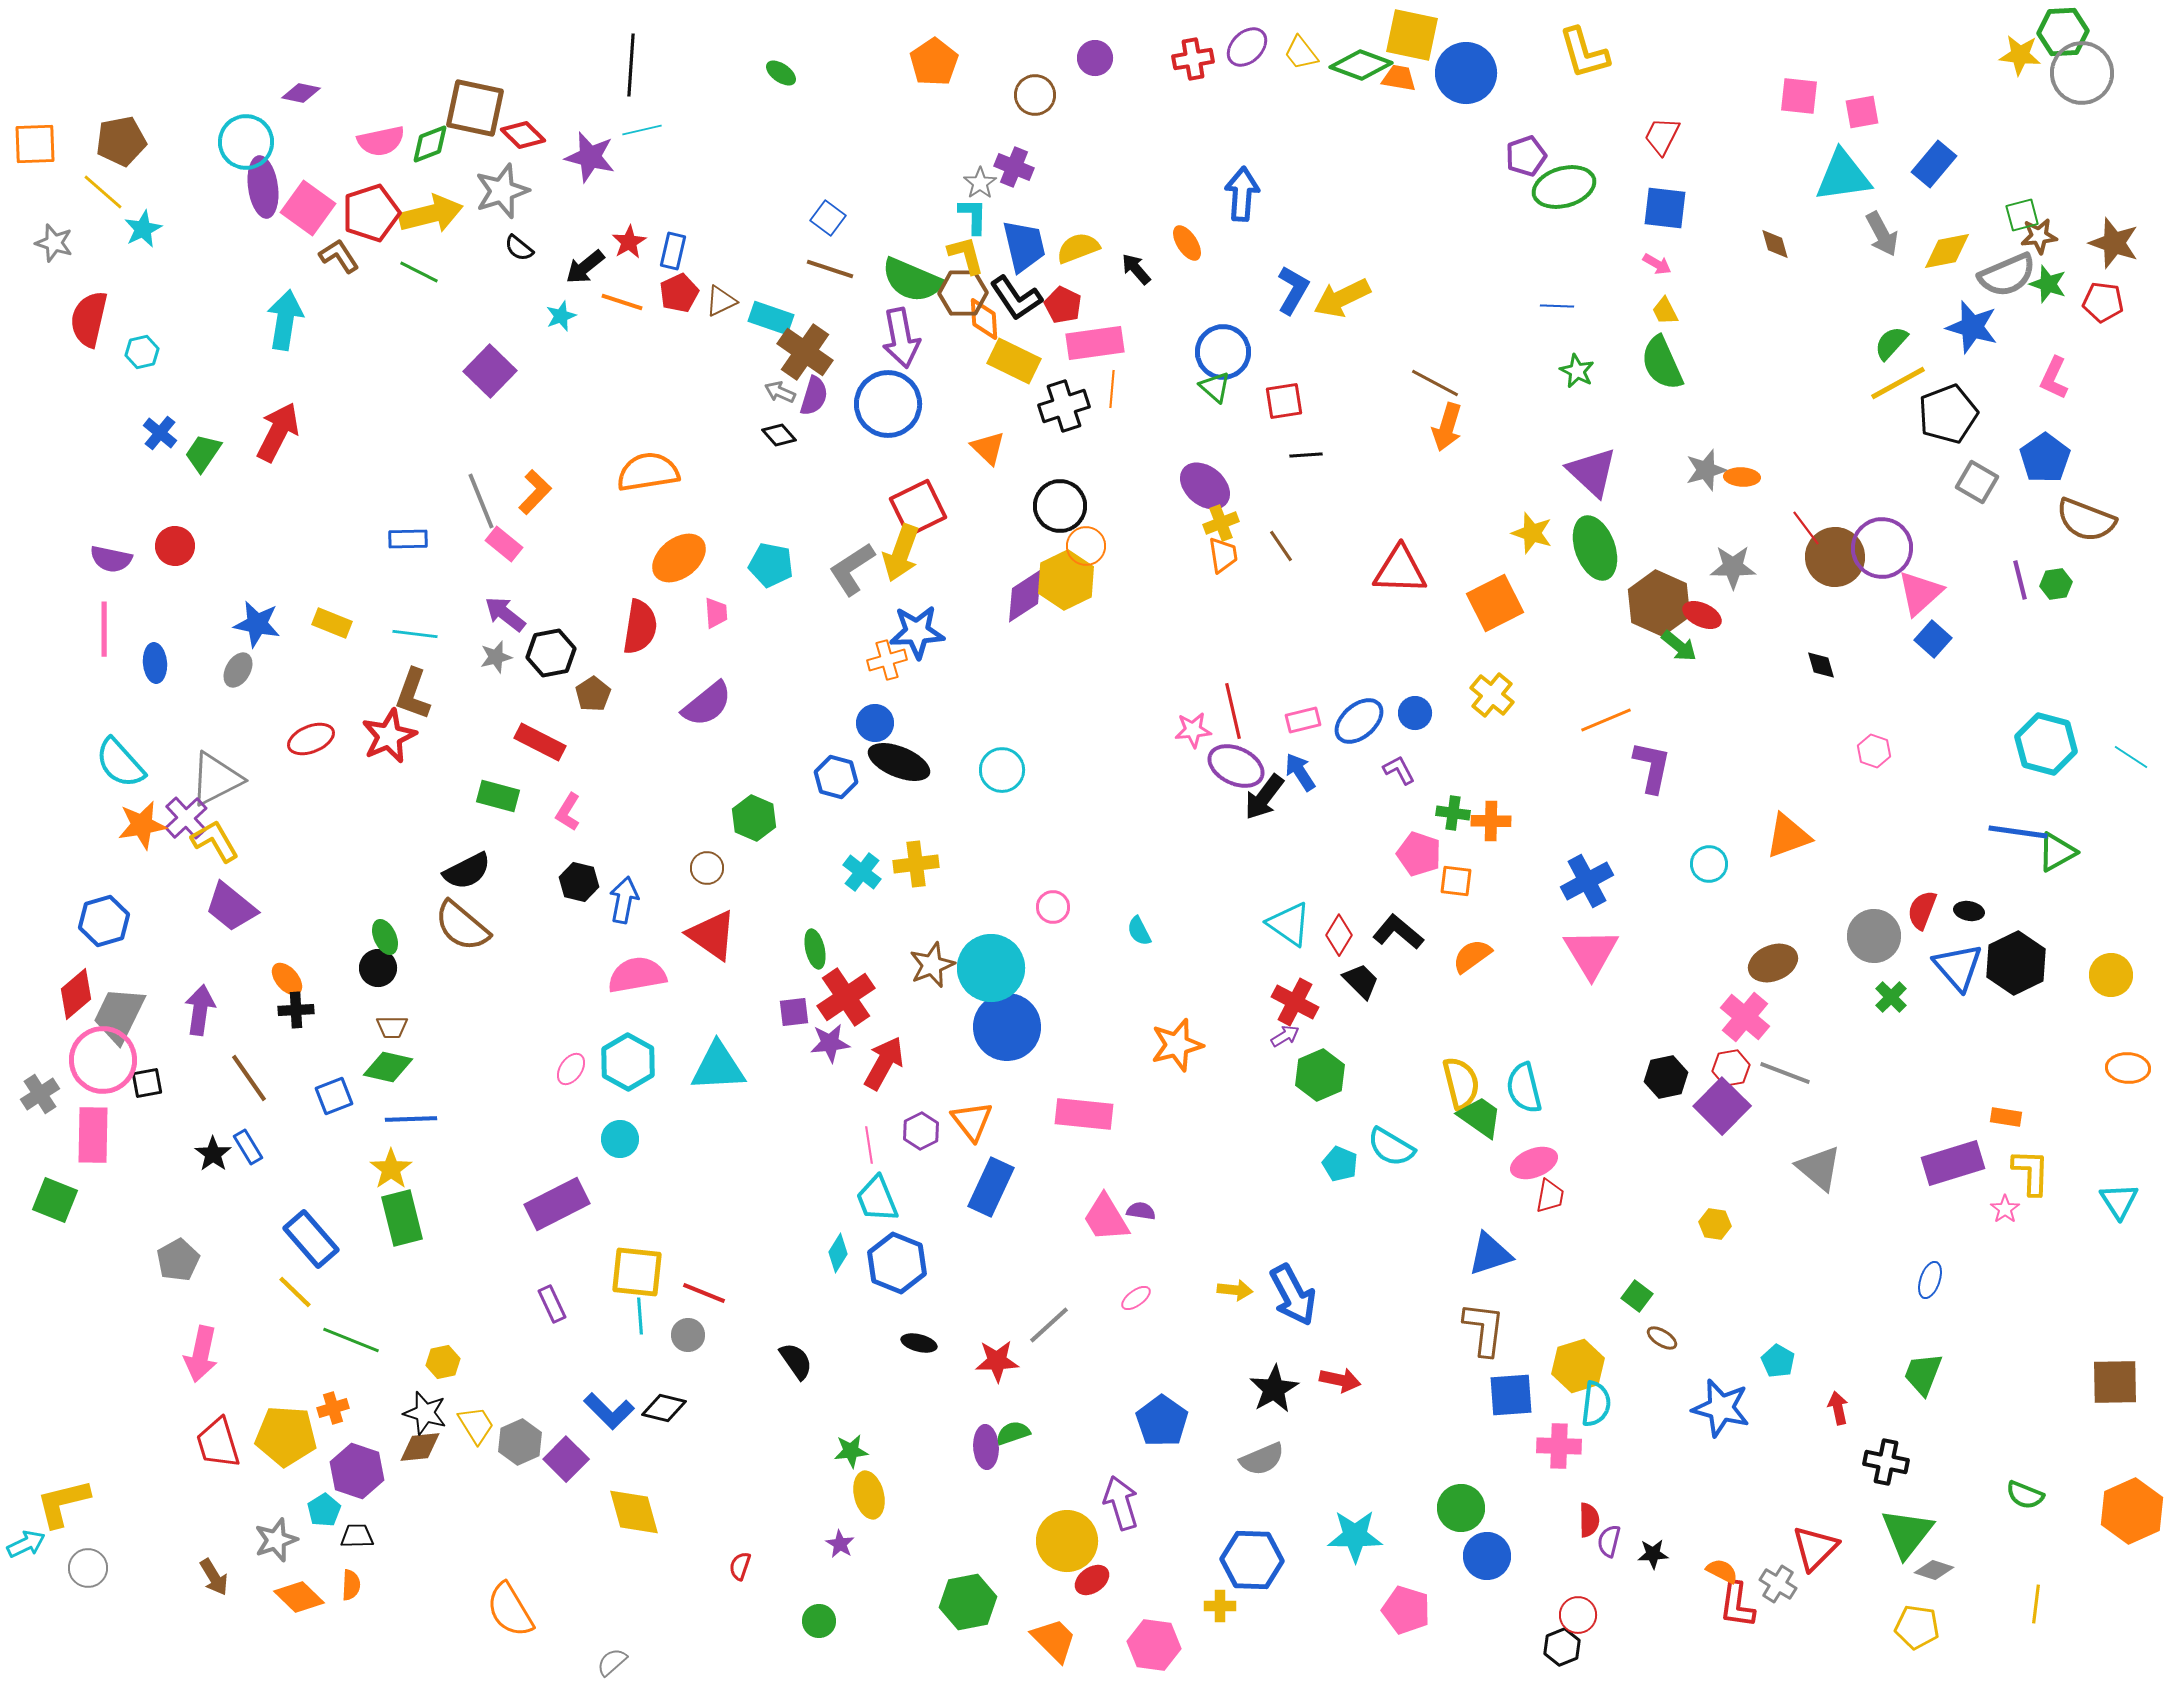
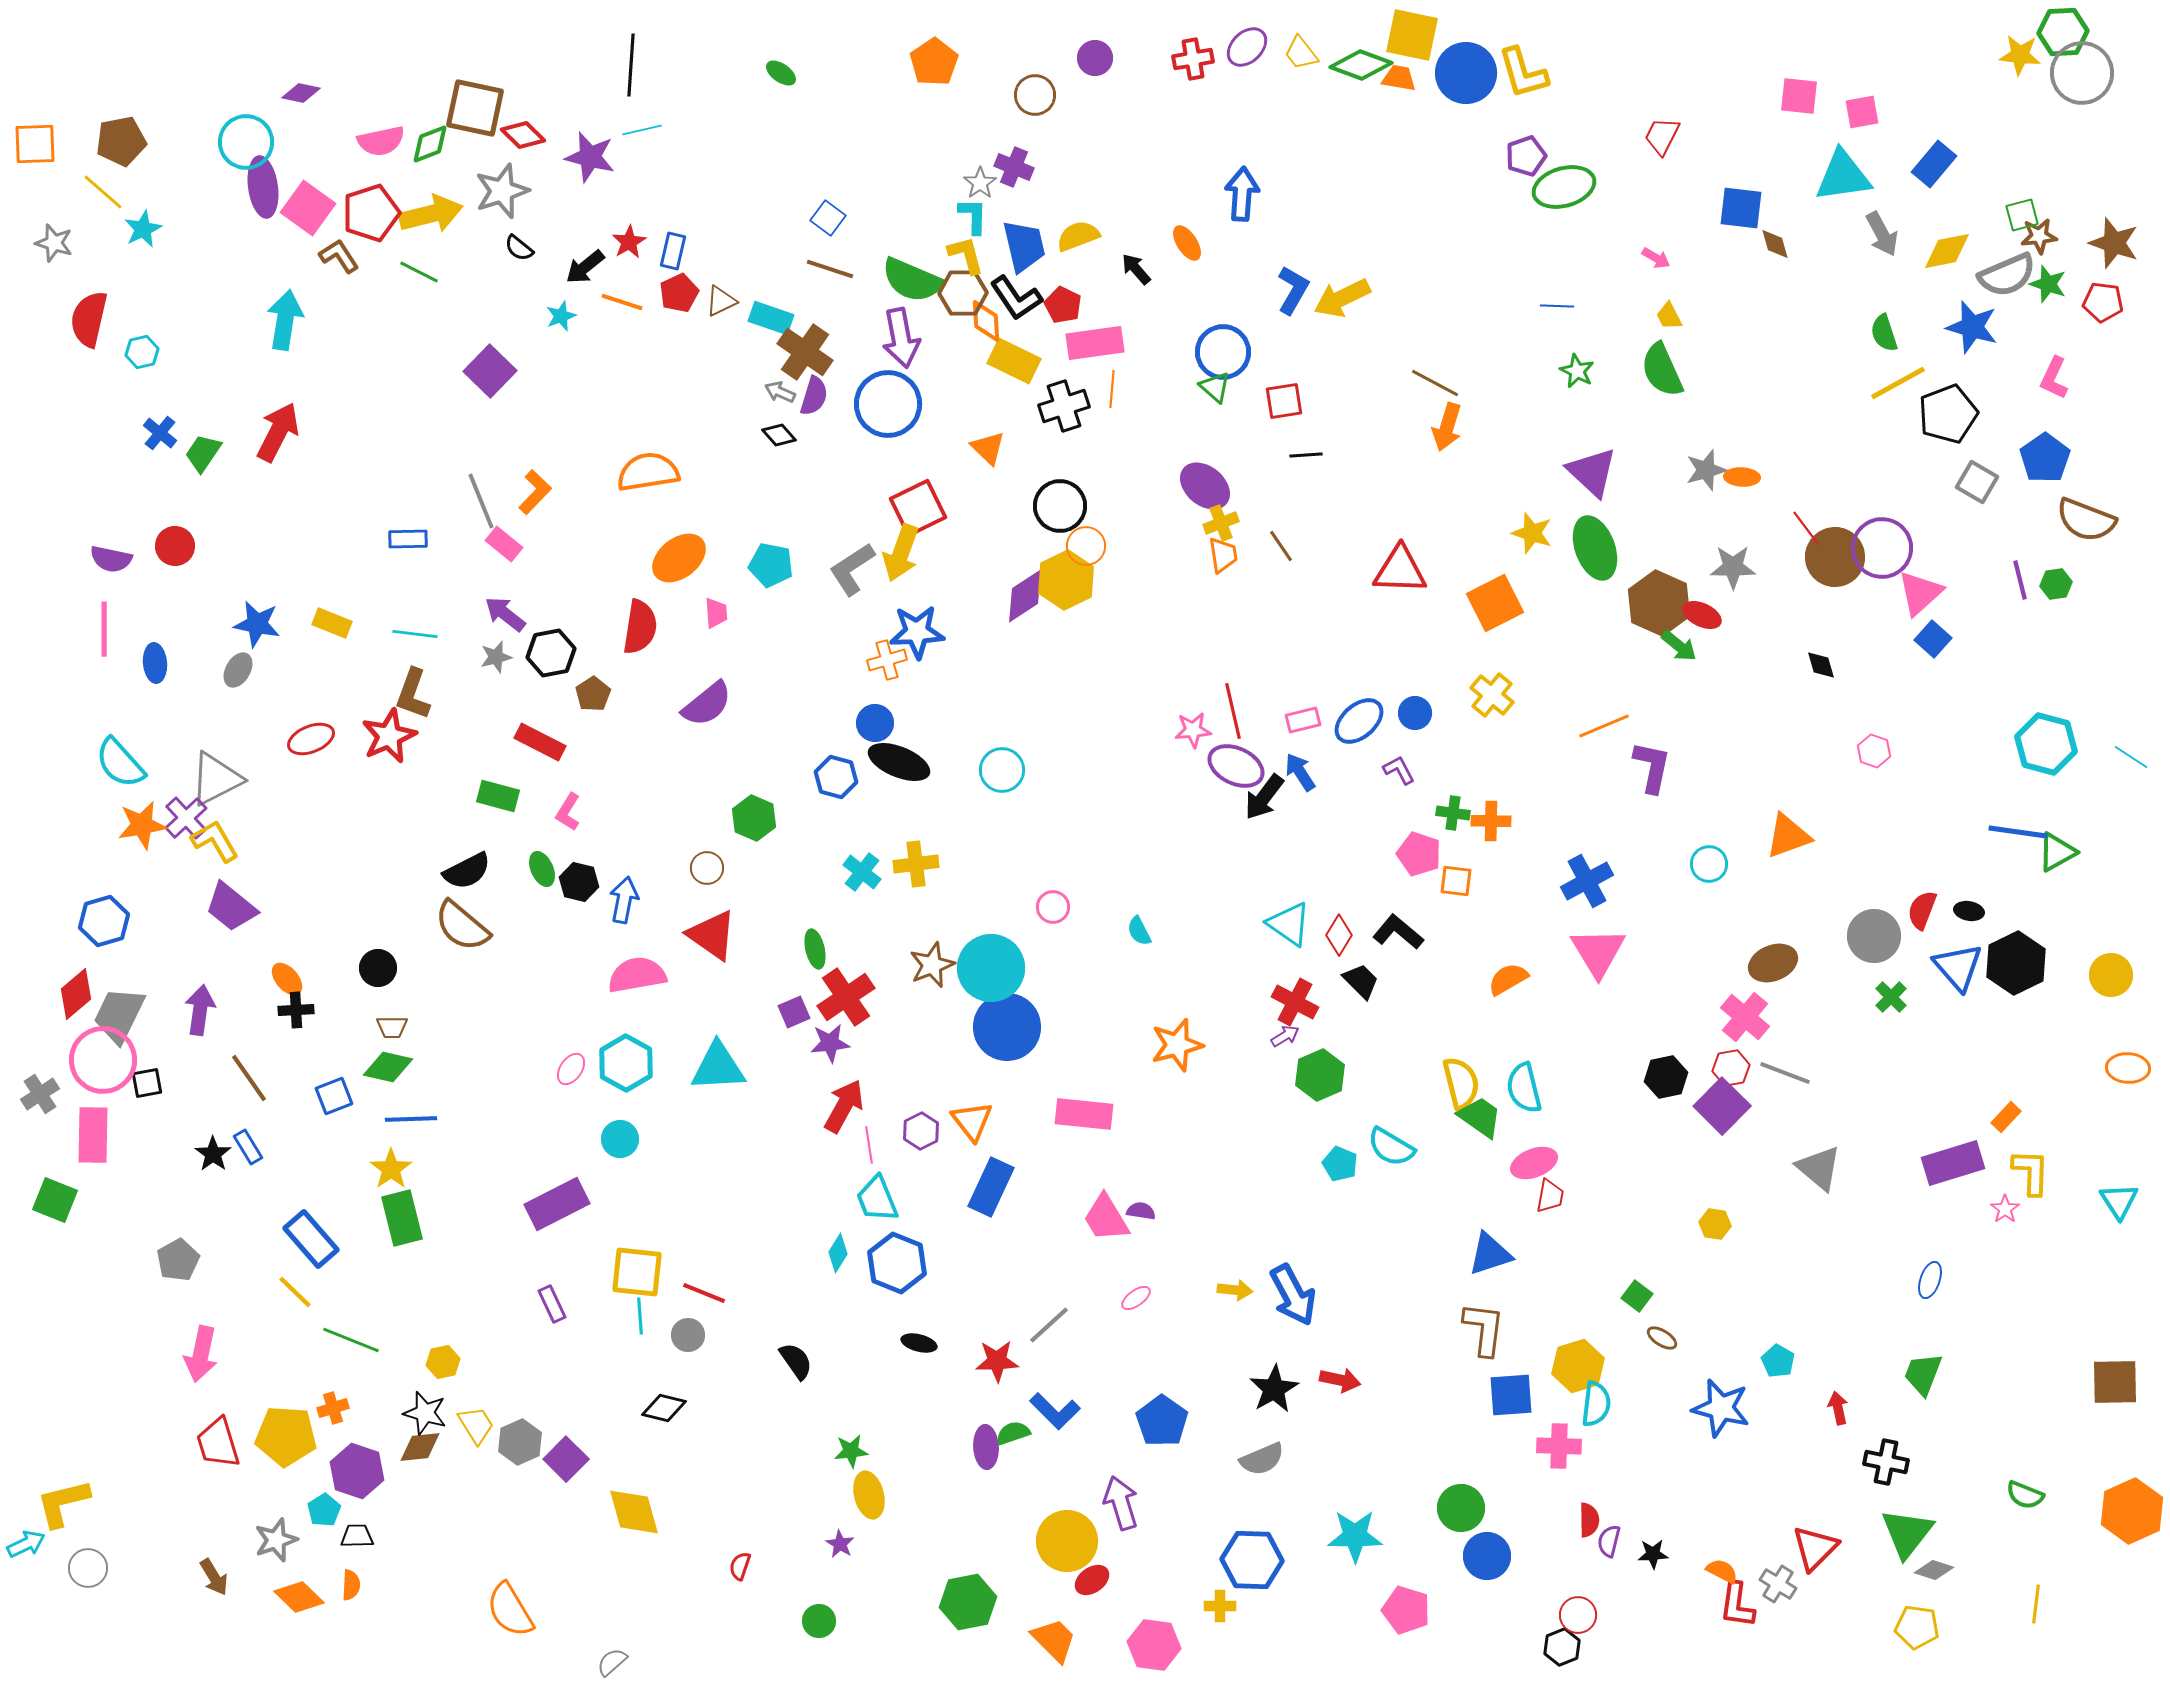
yellow L-shape at (1584, 53): moved 61 px left, 20 px down
blue square at (1665, 208): moved 76 px right
yellow semicircle at (1078, 248): moved 12 px up
pink arrow at (1657, 264): moved 1 px left, 6 px up
yellow trapezoid at (1665, 311): moved 4 px right, 5 px down
orange diamond at (984, 319): moved 2 px right, 2 px down
green semicircle at (1891, 343): moved 7 px left, 10 px up; rotated 60 degrees counterclockwise
green semicircle at (1662, 363): moved 7 px down
orange line at (1606, 720): moved 2 px left, 6 px down
green ellipse at (385, 937): moved 157 px right, 68 px up
pink triangle at (1591, 953): moved 7 px right, 1 px up
orange semicircle at (1472, 956): moved 36 px right, 23 px down; rotated 6 degrees clockwise
purple square at (794, 1012): rotated 16 degrees counterclockwise
cyan hexagon at (628, 1062): moved 2 px left, 1 px down
red arrow at (884, 1063): moved 40 px left, 43 px down
orange rectangle at (2006, 1117): rotated 56 degrees counterclockwise
blue L-shape at (609, 1411): moved 446 px right
